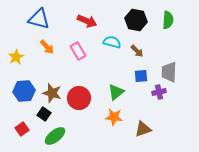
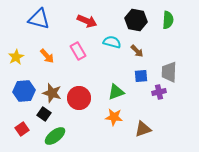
orange arrow: moved 9 px down
green triangle: rotated 18 degrees clockwise
